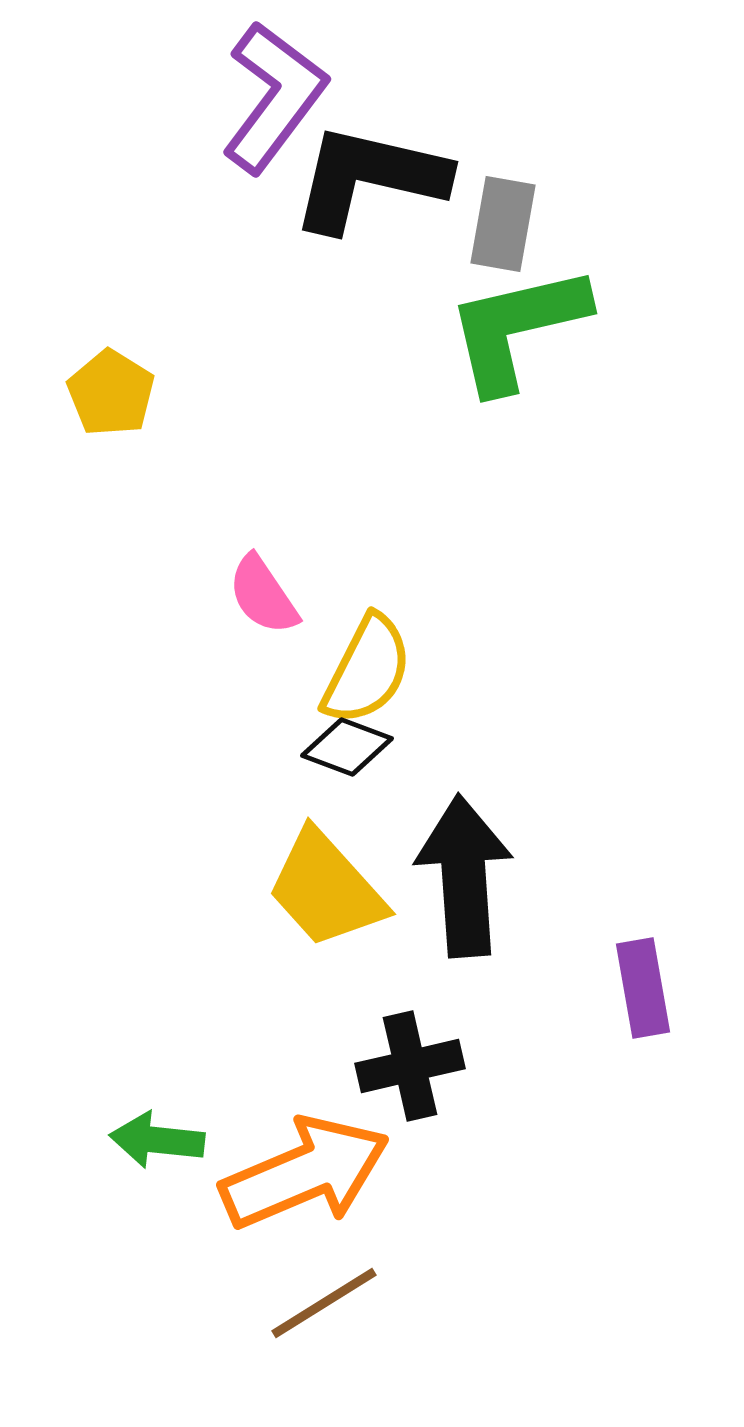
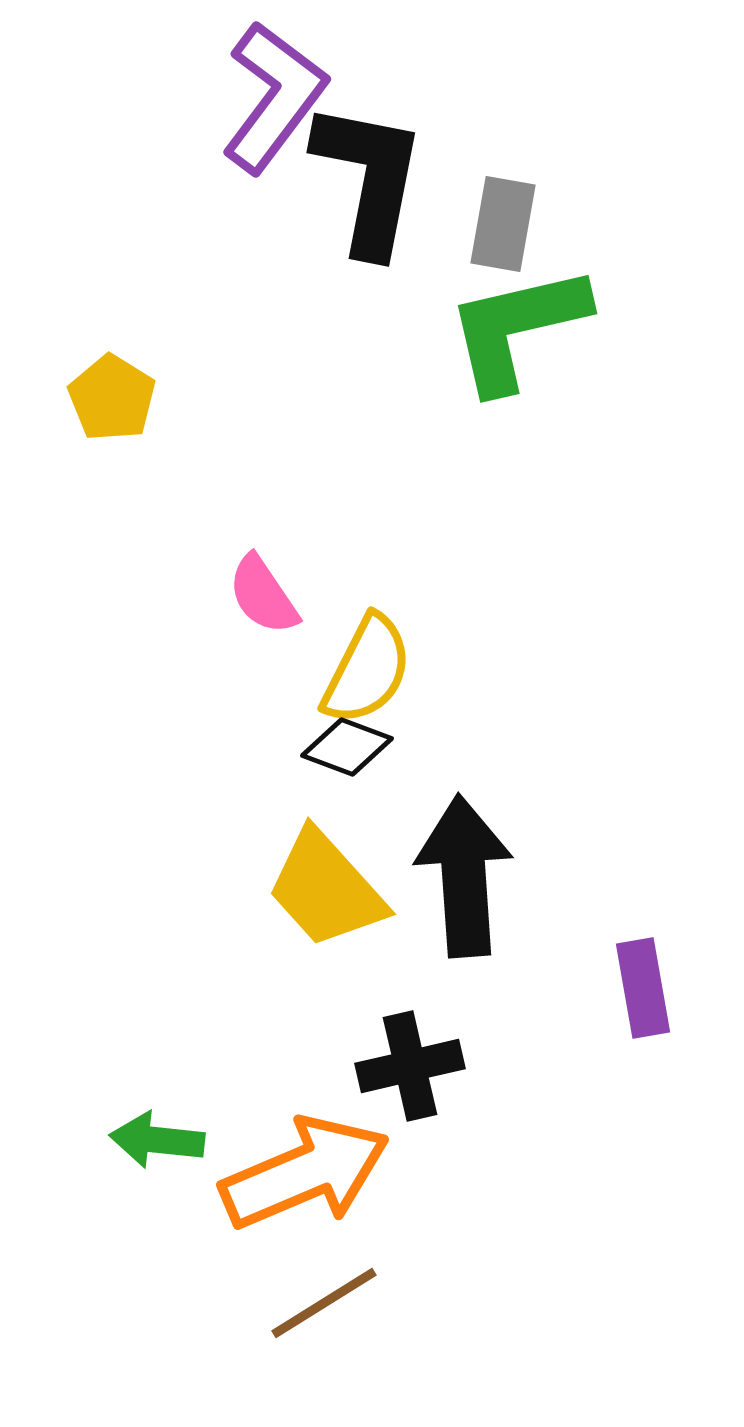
black L-shape: rotated 88 degrees clockwise
yellow pentagon: moved 1 px right, 5 px down
